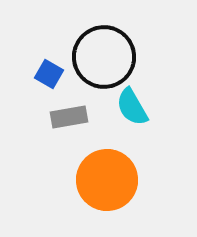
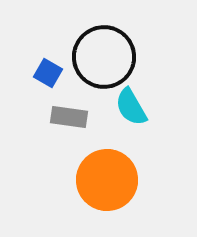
blue square: moved 1 px left, 1 px up
cyan semicircle: moved 1 px left
gray rectangle: rotated 18 degrees clockwise
